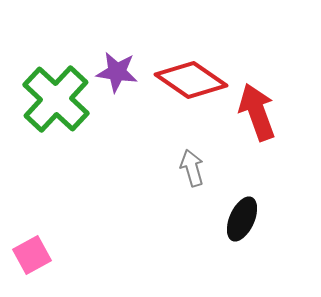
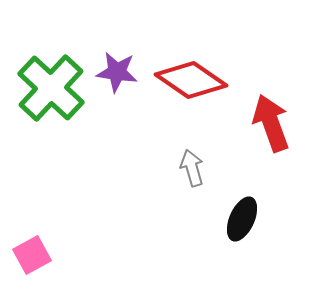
green cross: moved 5 px left, 11 px up
red arrow: moved 14 px right, 11 px down
